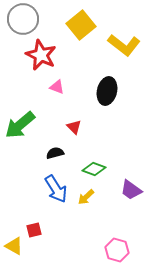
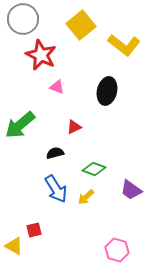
red triangle: rotated 49 degrees clockwise
